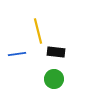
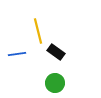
black rectangle: rotated 30 degrees clockwise
green circle: moved 1 px right, 4 px down
